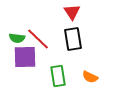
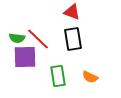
red triangle: rotated 36 degrees counterclockwise
